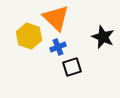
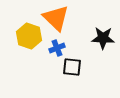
black star: moved 1 px down; rotated 20 degrees counterclockwise
blue cross: moved 1 px left, 1 px down
black square: rotated 24 degrees clockwise
